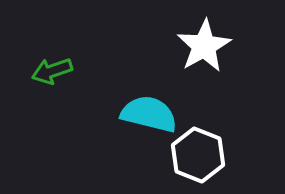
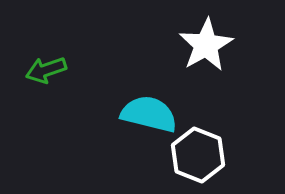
white star: moved 2 px right, 1 px up
green arrow: moved 6 px left, 1 px up
